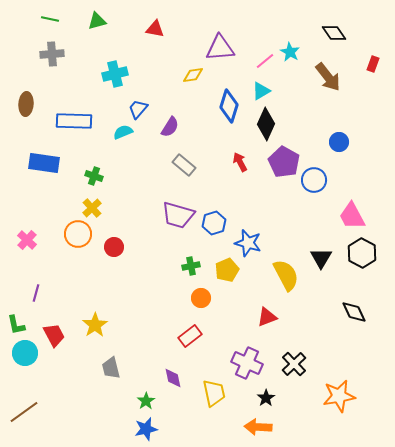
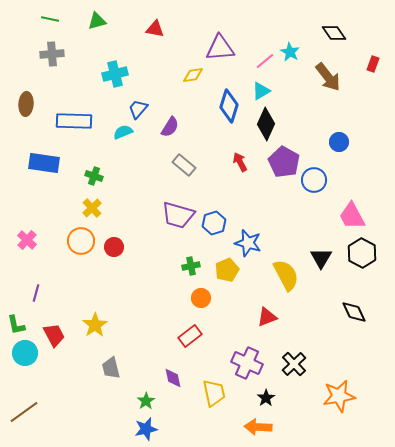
orange circle at (78, 234): moved 3 px right, 7 px down
